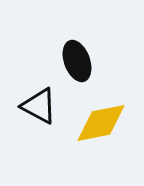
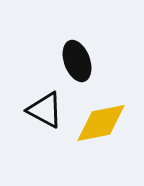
black triangle: moved 6 px right, 4 px down
